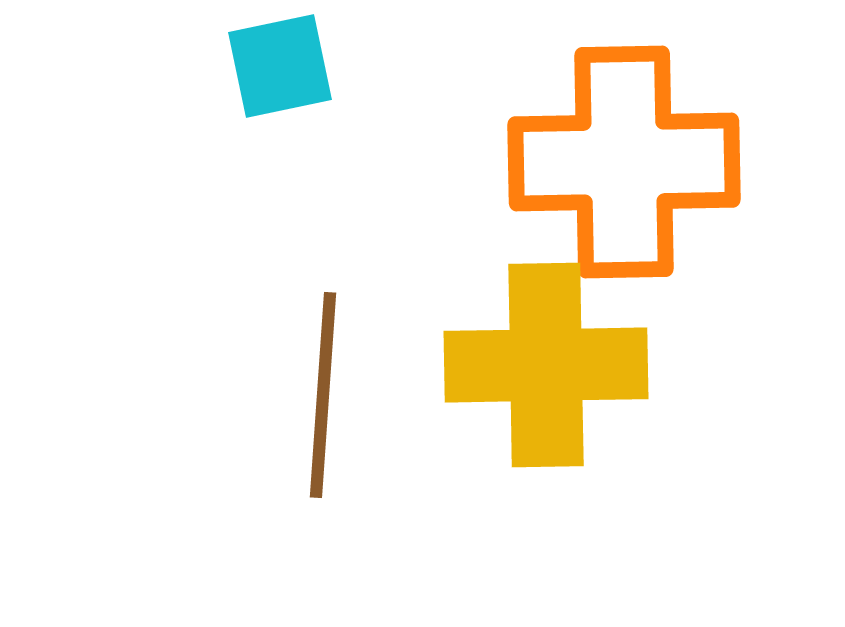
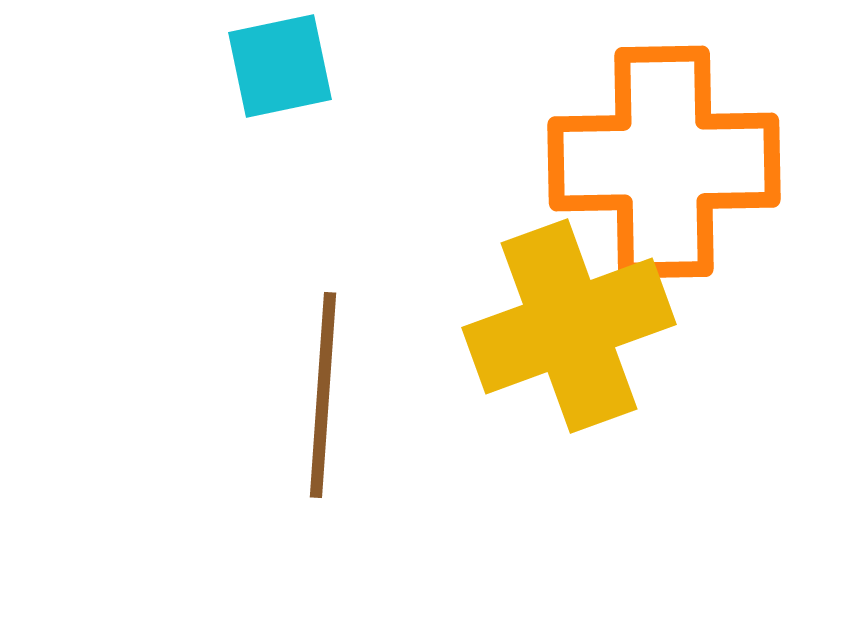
orange cross: moved 40 px right
yellow cross: moved 23 px right, 39 px up; rotated 19 degrees counterclockwise
